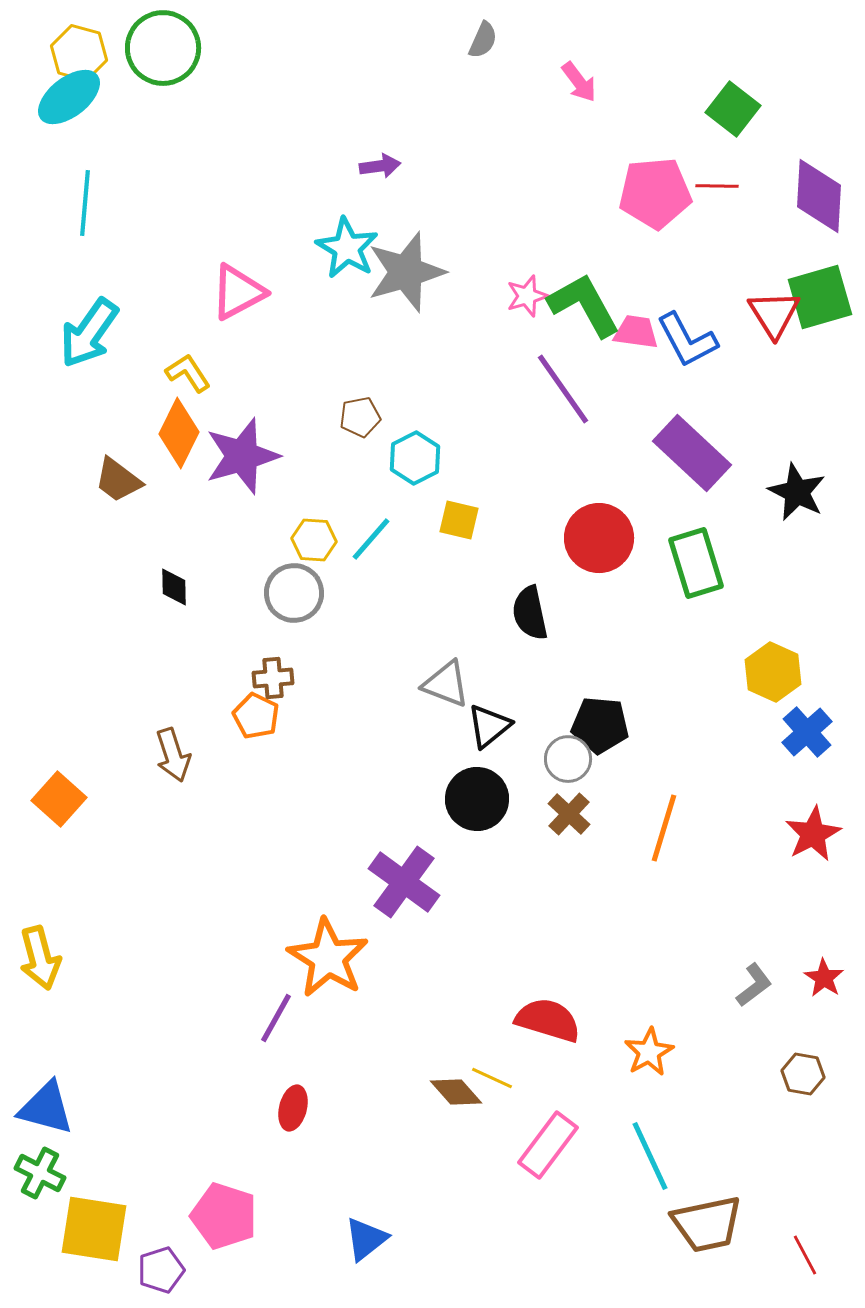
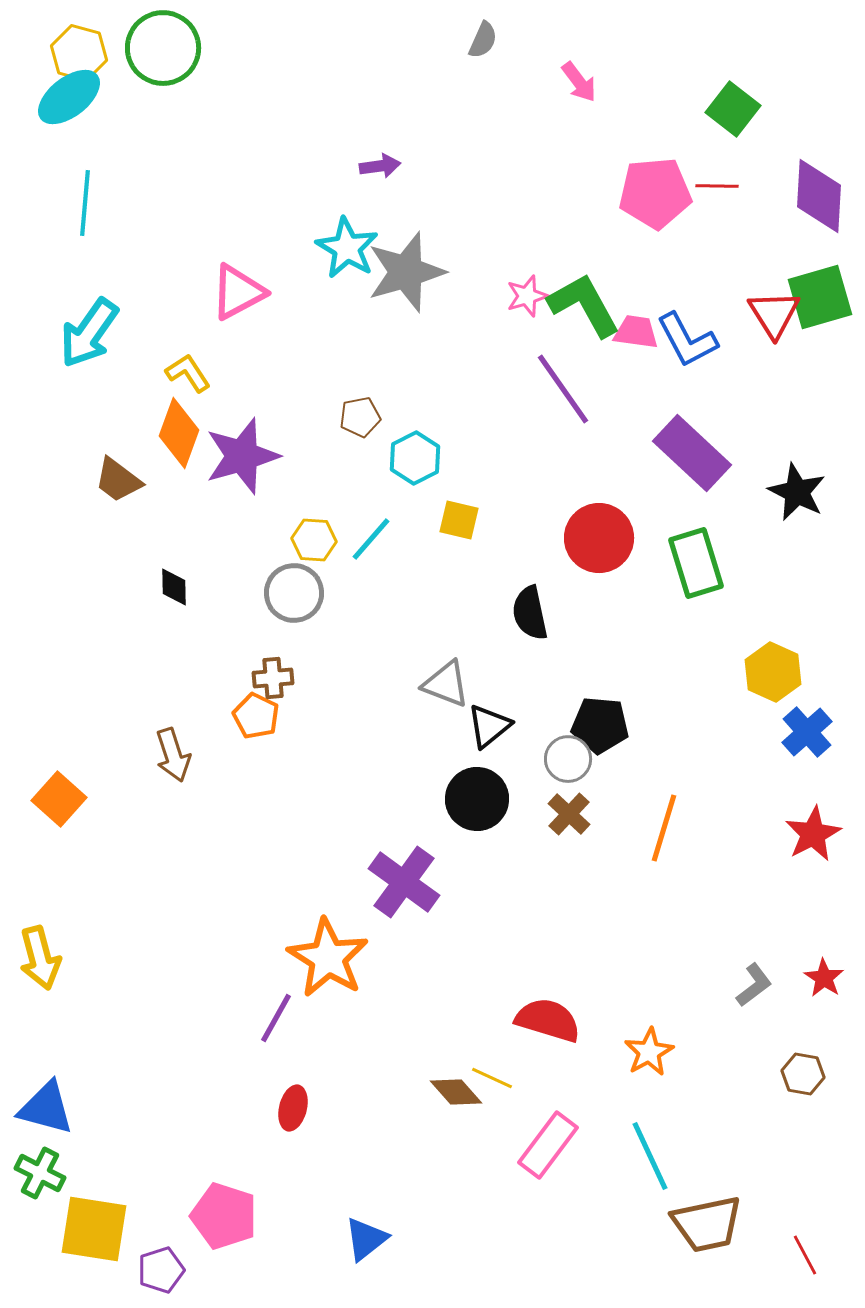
orange diamond at (179, 433): rotated 6 degrees counterclockwise
